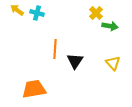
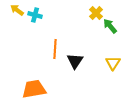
cyan cross: moved 2 px left, 2 px down
green arrow: rotated 140 degrees counterclockwise
yellow triangle: rotated 14 degrees clockwise
